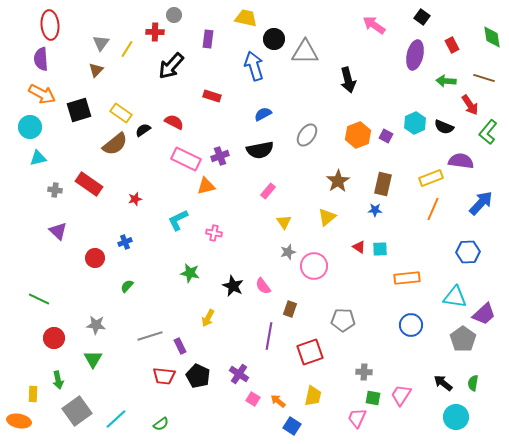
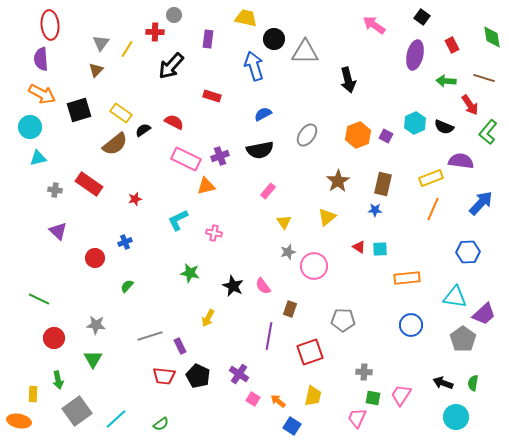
black arrow at (443, 383): rotated 18 degrees counterclockwise
